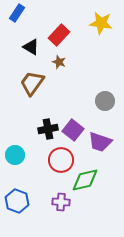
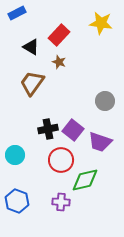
blue rectangle: rotated 30 degrees clockwise
